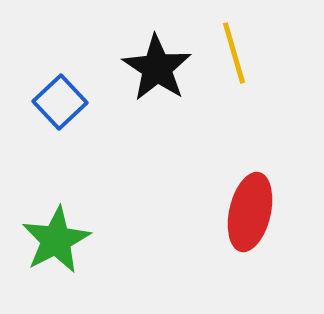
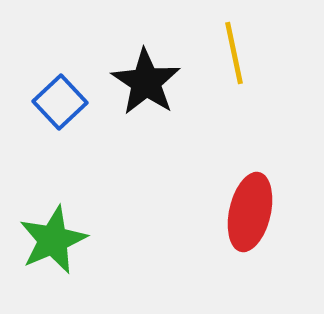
yellow line: rotated 4 degrees clockwise
black star: moved 11 px left, 14 px down
green star: moved 3 px left; rotated 4 degrees clockwise
